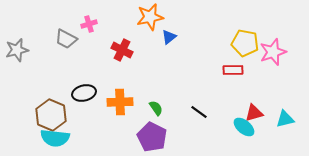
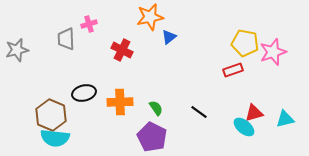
gray trapezoid: rotated 60 degrees clockwise
red rectangle: rotated 18 degrees counterclockwise
